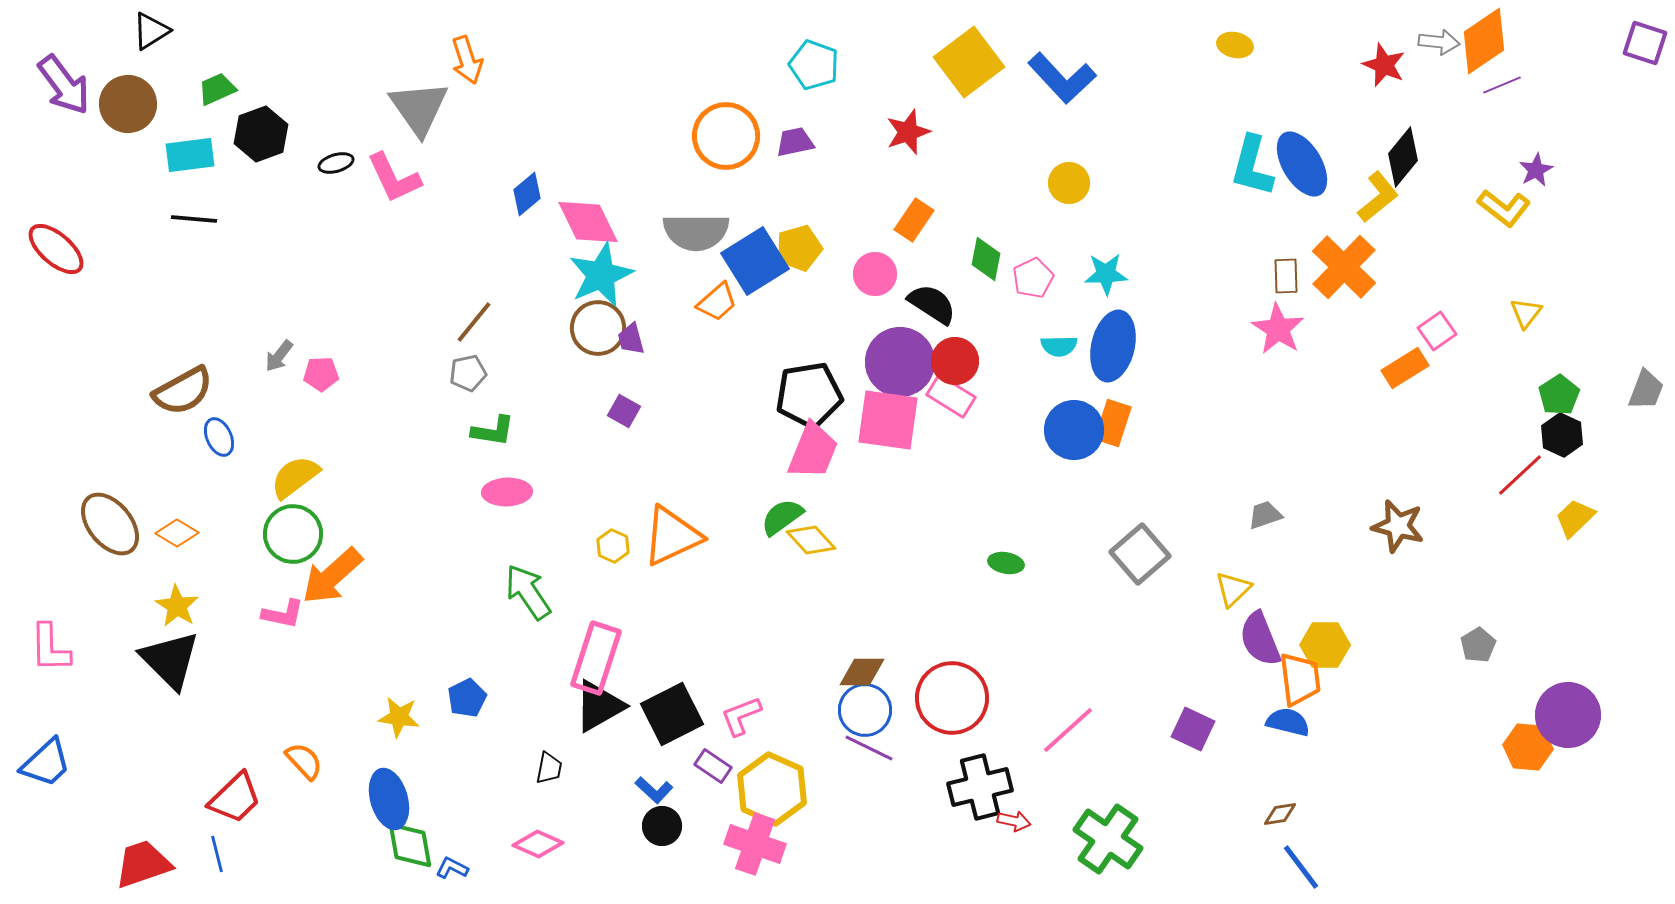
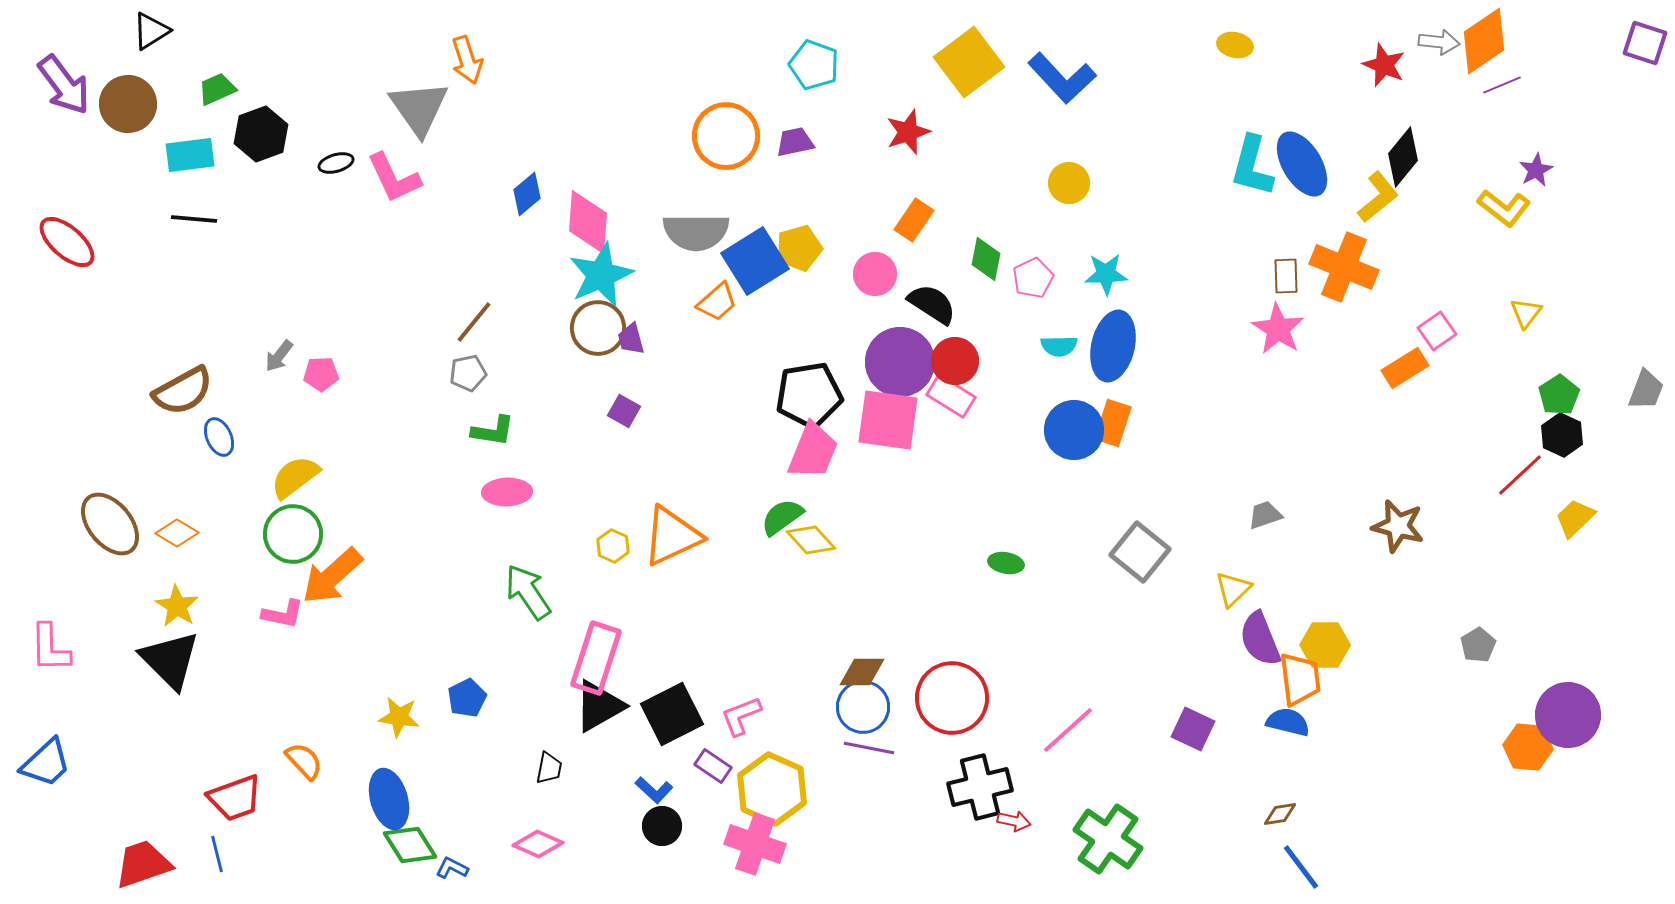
pink diamond at (588, 222): rotated 30 degrees clockwise
red ellipse at (56, 249): moved 11 px right, 7 px up
orange cross at (1344, 267): rotated 22 degrees counterclockwise
gray square at (1140, 554): moved 2 px up; rotated 10 degrees counterclockwise
blue circle at (865, 710): moved 2 px left, 3 px up
purple line at (869, 748): rotated 15 degrees counterclockwise
red trapezoid at (235, 798): rotated 24 degrees clockwise
green diamond at (410, 845): rotated 22 degrees counterclockwise
